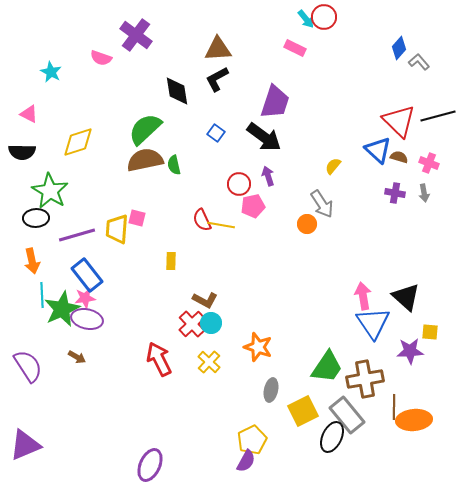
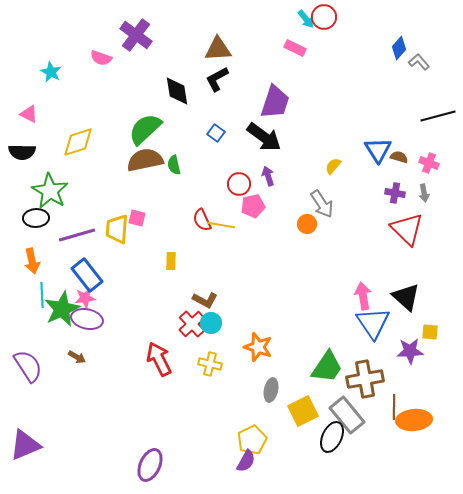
red triangle at (399, 121): moved 8 px right, 108 px down
blue triangle at (378, 150): rotated 16 degrees clockwise
yellow cross at (209, 362): moved 1 px right, 2 px down; rotated 30 degrees counterclockwise
